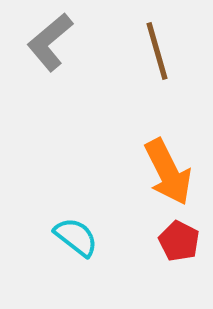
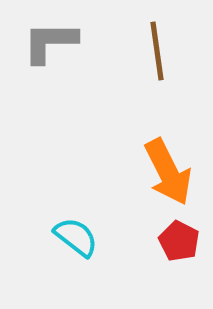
gray L-shape: rotated 40 degrees clockwise
brown line: rotated 8 degrees clockwise
